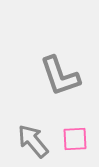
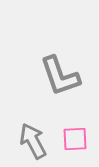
gray arrow: rotated 12 degrees clockwise
